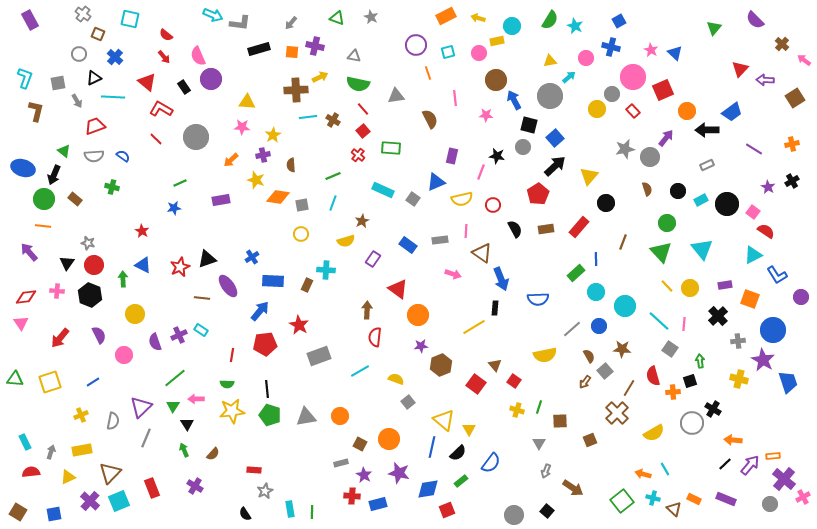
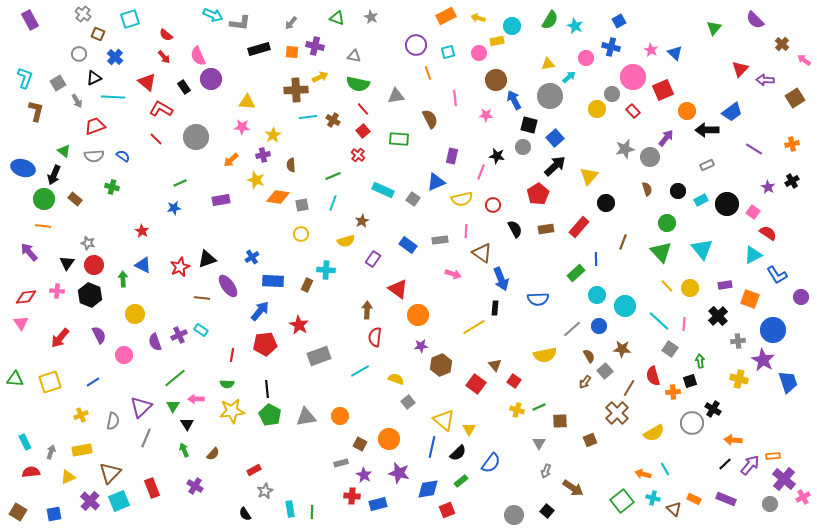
cyan square at (130, 19): rotated 30 degrees counterclockwise
yellow triangle at (550, 61): moved 2 px left, 3 px down
gray square at (58, 83): rotated 21 degrees counterclockwise
green rectangle at (391, 148): moved 8 px right, 9 px up
red semicircle at (766, 231): moved 2 px right, 2 px down
cyan circle at (596, 292): moved 1 px right, 3 px down
green line at (539, 407): rotated 48 degrees clockwise
green pentagon at (270, 415): rotated 10 degrees clockwise
red rectangle at (254, 470): rotated 32 degrees counterclockwise
